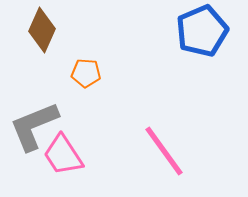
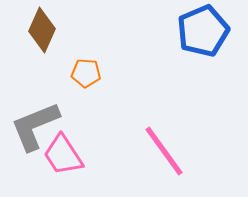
blue pentagon: moved 1 px right
gray L-shape: moved 1 px right
